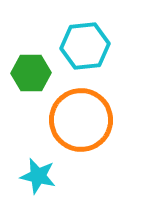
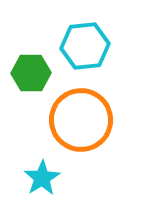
cyan star: moved 4 px right, 2 px down; rotated 27 degrees clockwise
